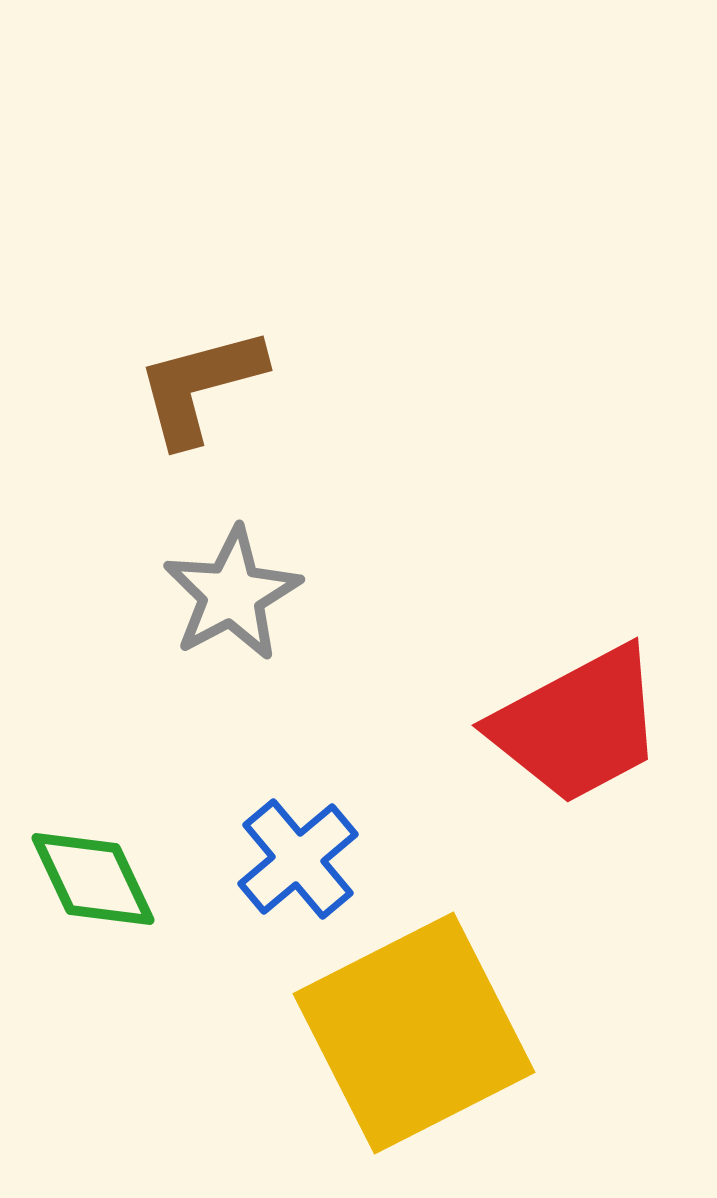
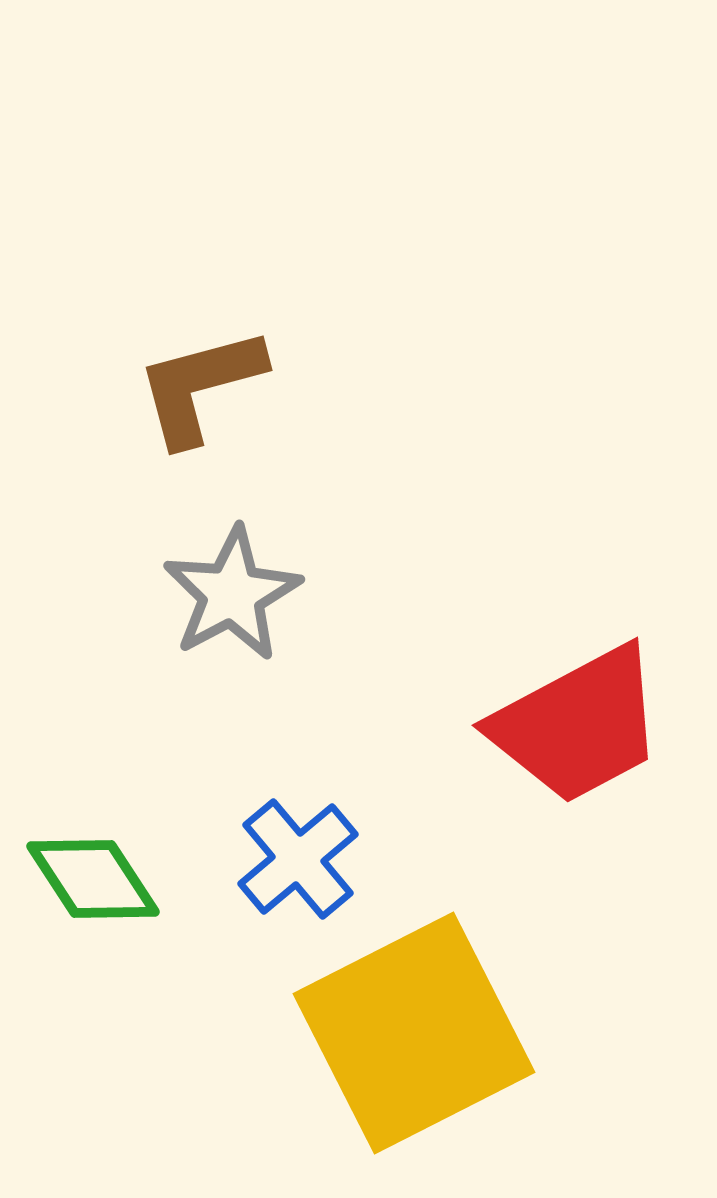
green diamond: rotated 8 degrees counterclockwise
